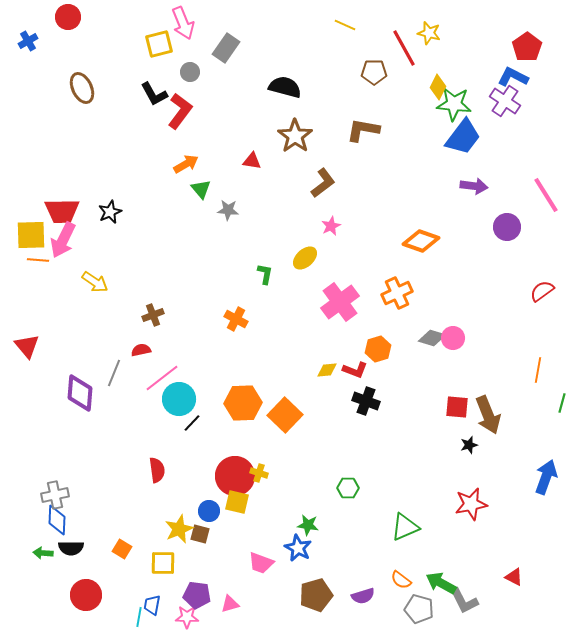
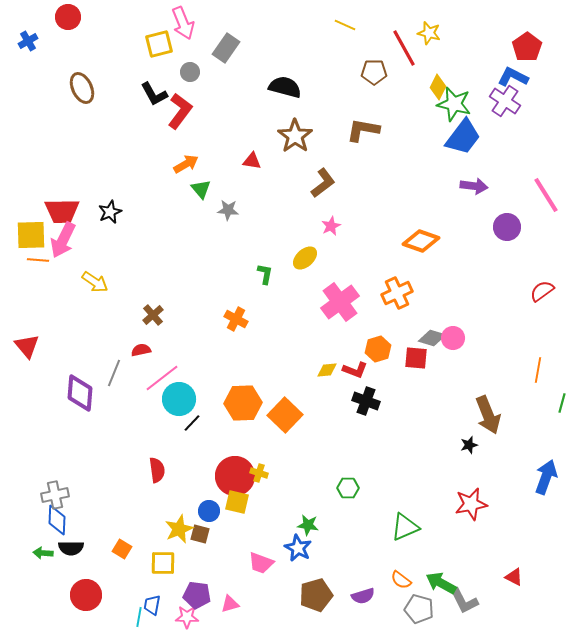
green star at (454, 104): rotated 8 degrees clockwise
brown cross at (153, 315): rotated 20 degrees counterclockwise
red square at (457, 407): moved 41 px left, 49 px up
